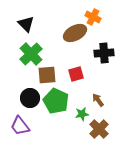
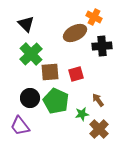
orange cross: moved 1 px right
black cross: moved 2 px left, 7 px up
brown square: moved 3 px right, 3 px up
